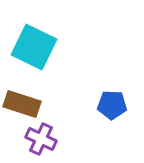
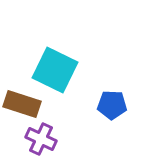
cyan square: moved 21 px right, 23 px down
